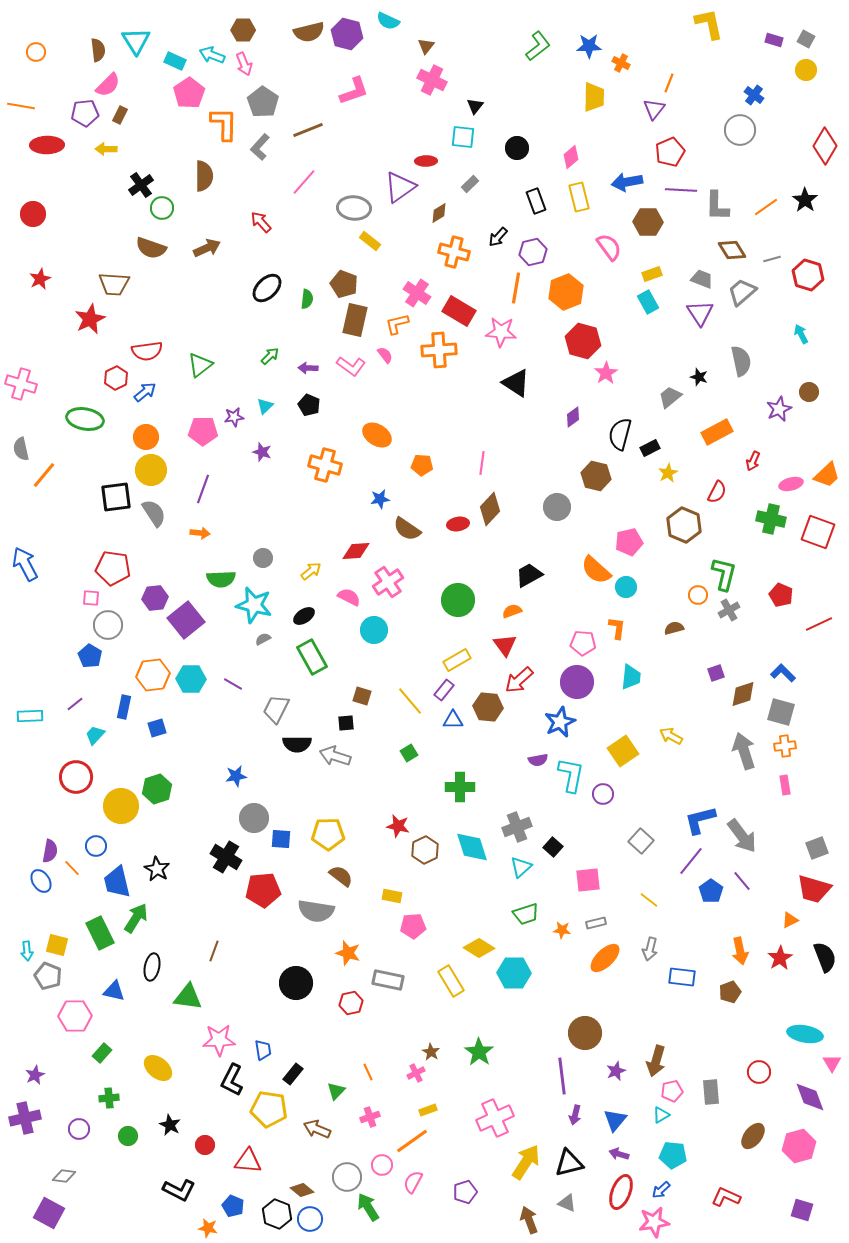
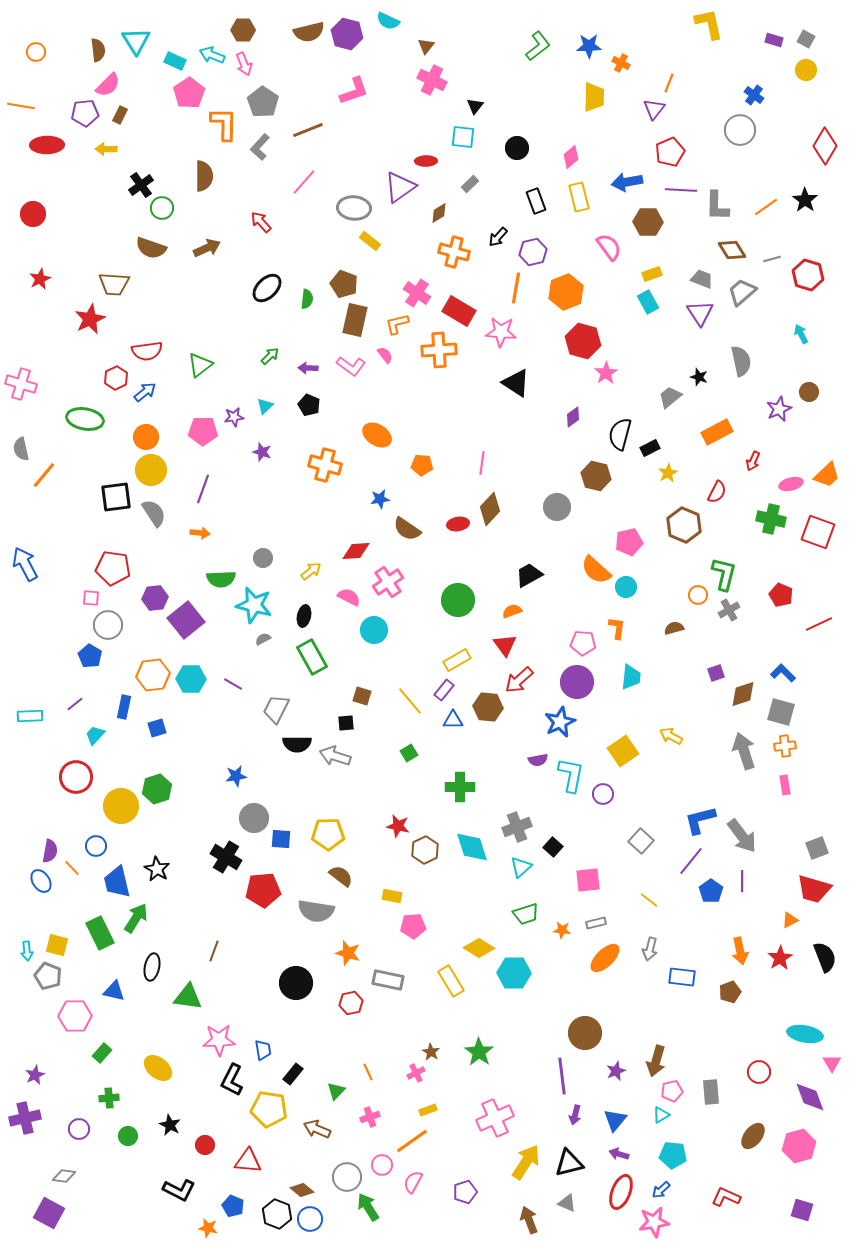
black ellipse at (304, 616): rotated 45 degrees counterclockwise
purple line at (742, 881): rotated 40 degrees clockwise
